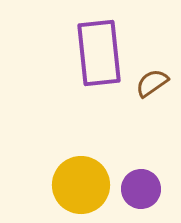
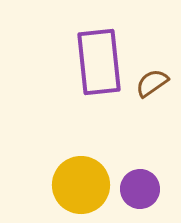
purple rectangle: moved 9 px down
purple circle: moved 1 px left
